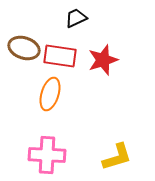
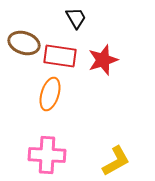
black trapezoid: rotated 85 degrees clockwise
brown ellipse: moved 5 px up
yellow L-shape: moved 1 px left, 4 px down; rotated 12 degrees counterclockwise
